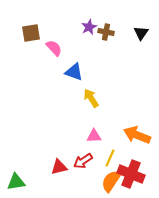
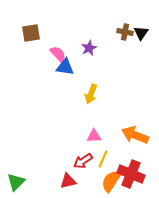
purple star: moved 21 px down
brown cross: moved 19 px right
pink semicircle: moved 4 px right, 6 px down
blue triangle: moved 9 px left, 5 px up; rotated 12 degrees counterclockwise
yellow arrow: moved 4 px up; rotated 126 degrees counterclockwise
orange arrow: moved 2 px left
yellow line: moved 7 px left, 1 px down
red triangle: moved 9 px right, 14 px down
green triangle: rotated 36 degrees counterclockwise
